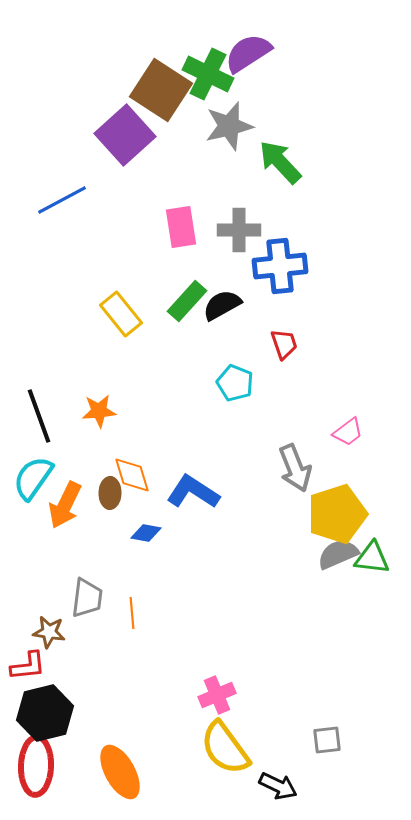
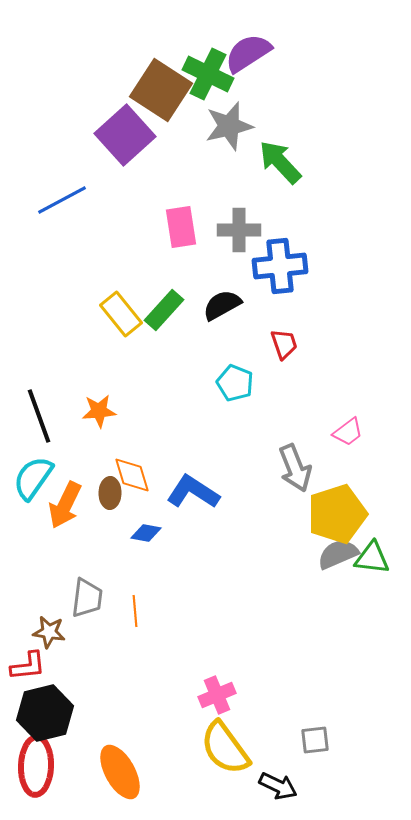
green rectangle: moved 23 px left, 9 px down
orange line: moved 3 px right, 2 px up
gray square: moved 12 px left
